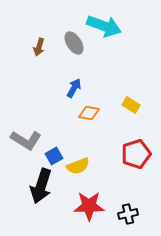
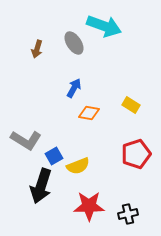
brown arrow: moved 2 px left, 2 px down
